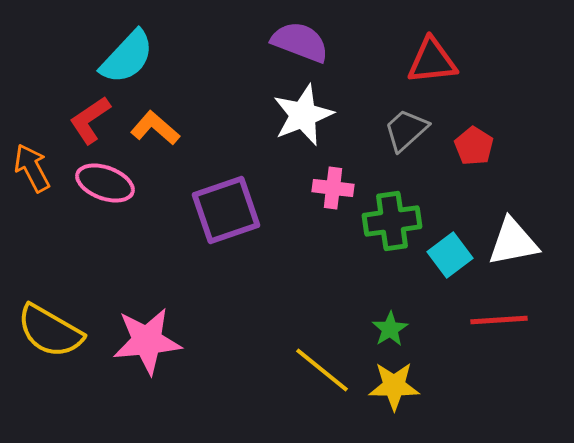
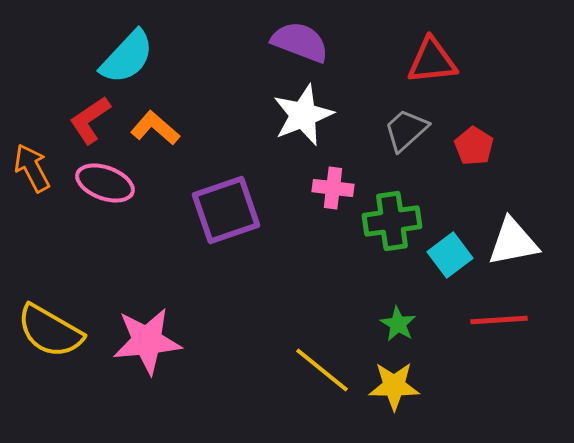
green star: moved 8 px right, 5 px up; rotated 9 degrees counterclockwise
